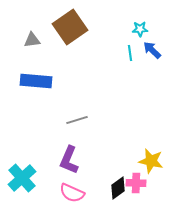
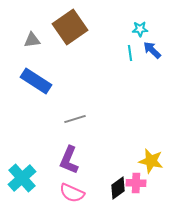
blue rectangle: rotated 28 degrees clockwise
gray line: moved 2 px left, 1 px up
